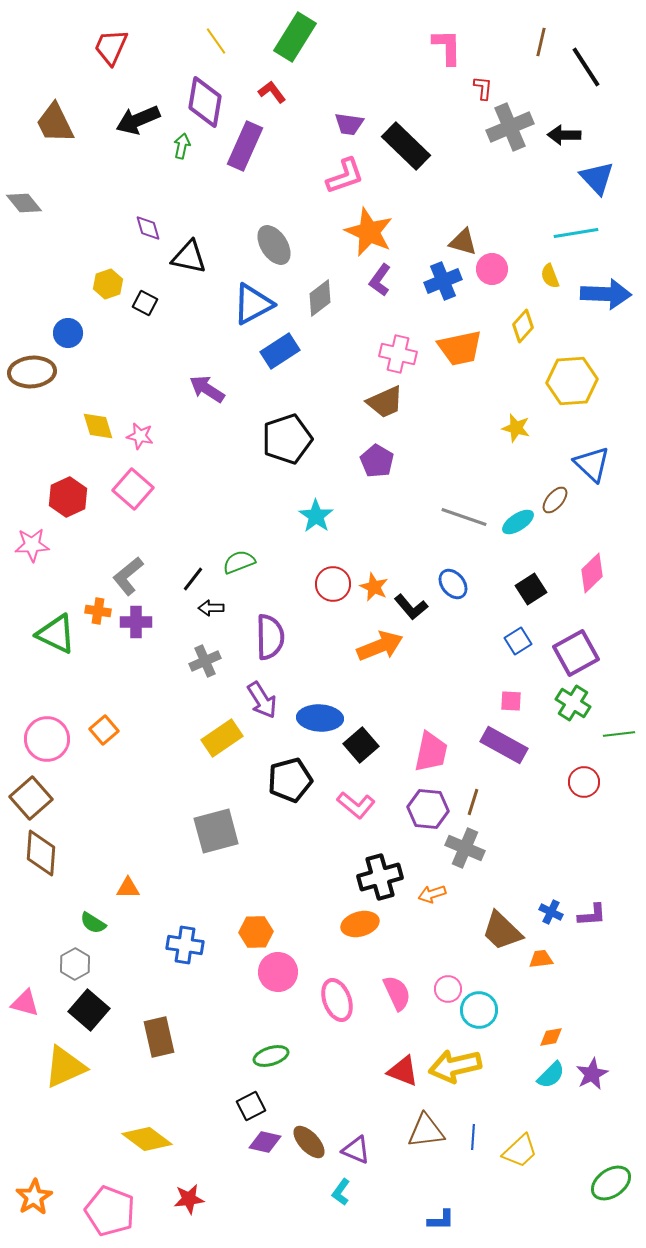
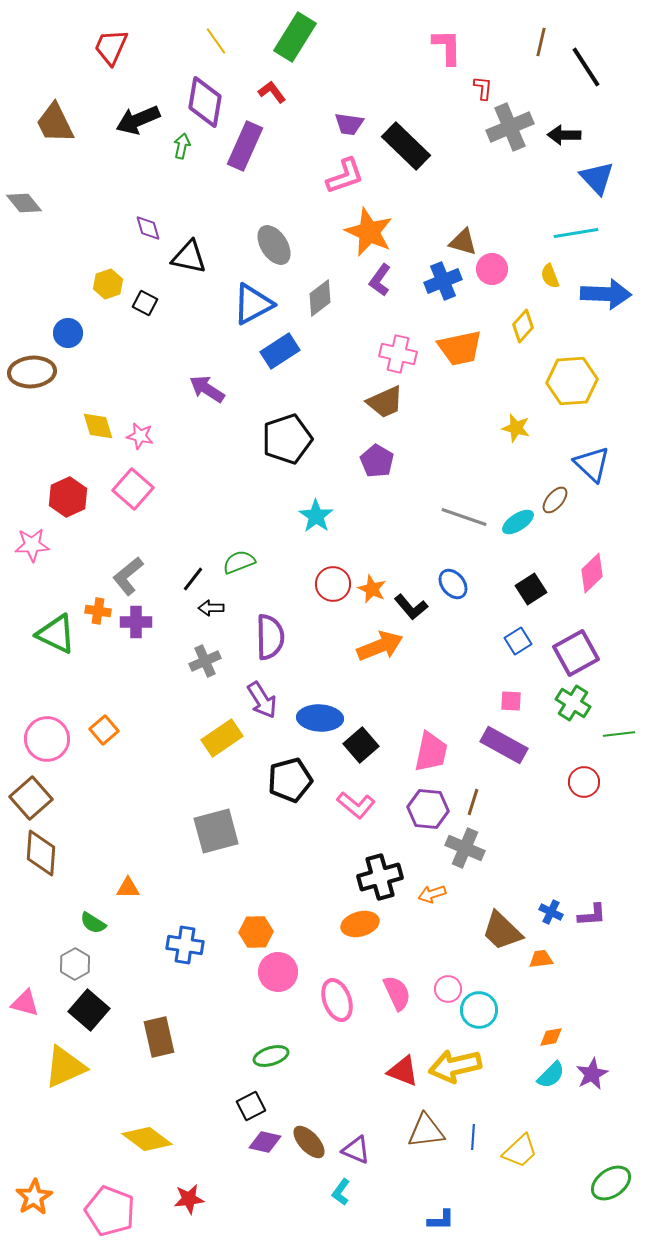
orange star at (374, 587): moved 2 px left, 2 px down
